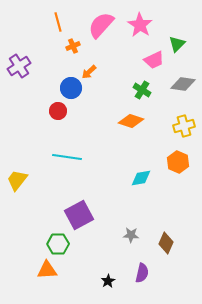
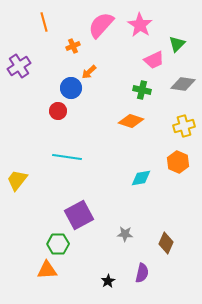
orange line: moved 14 px left
green cross: rotated 18 degrees counterclockwise
gray star: moved 6 px left, 1 px up
